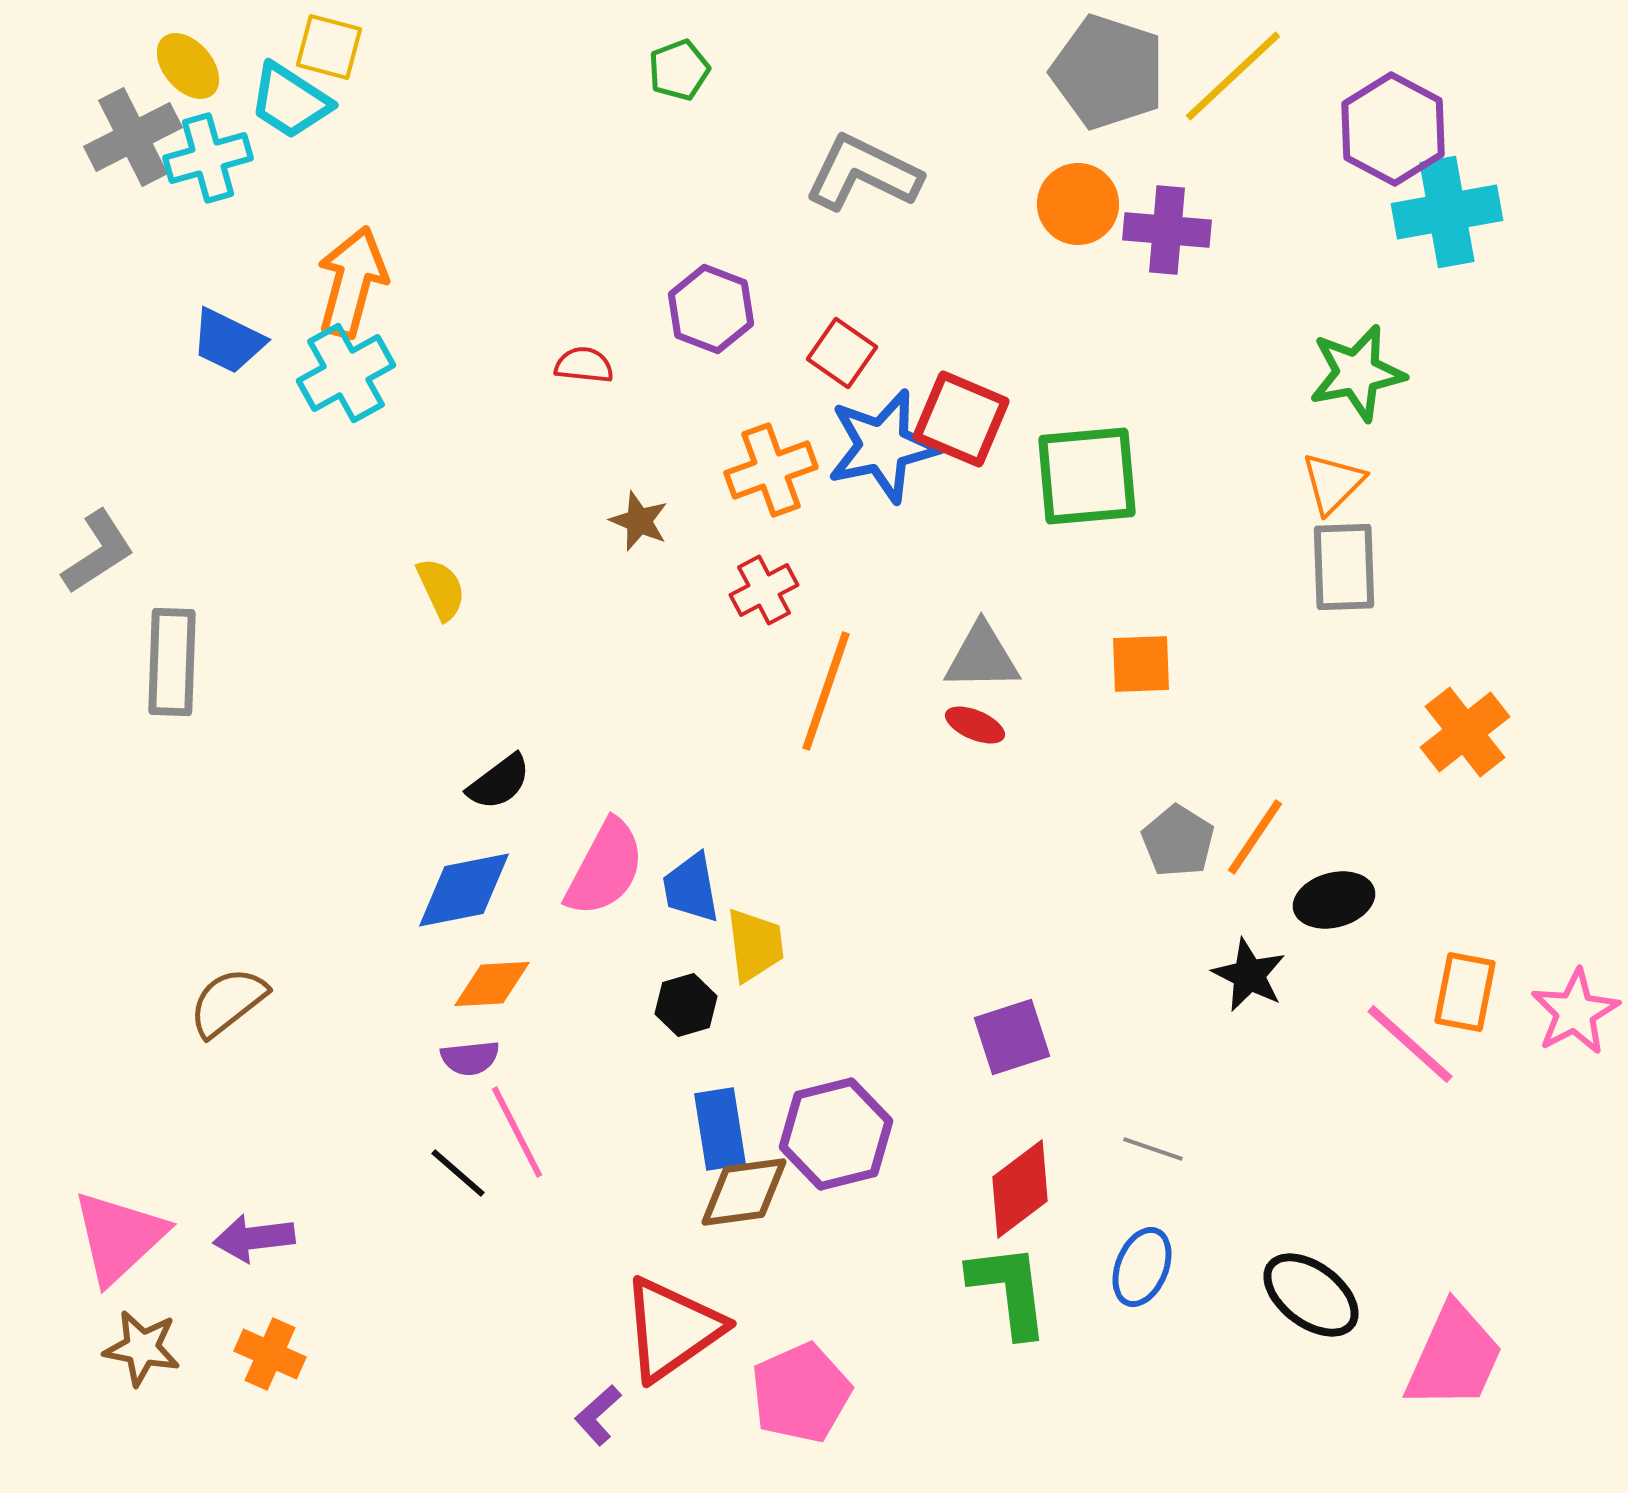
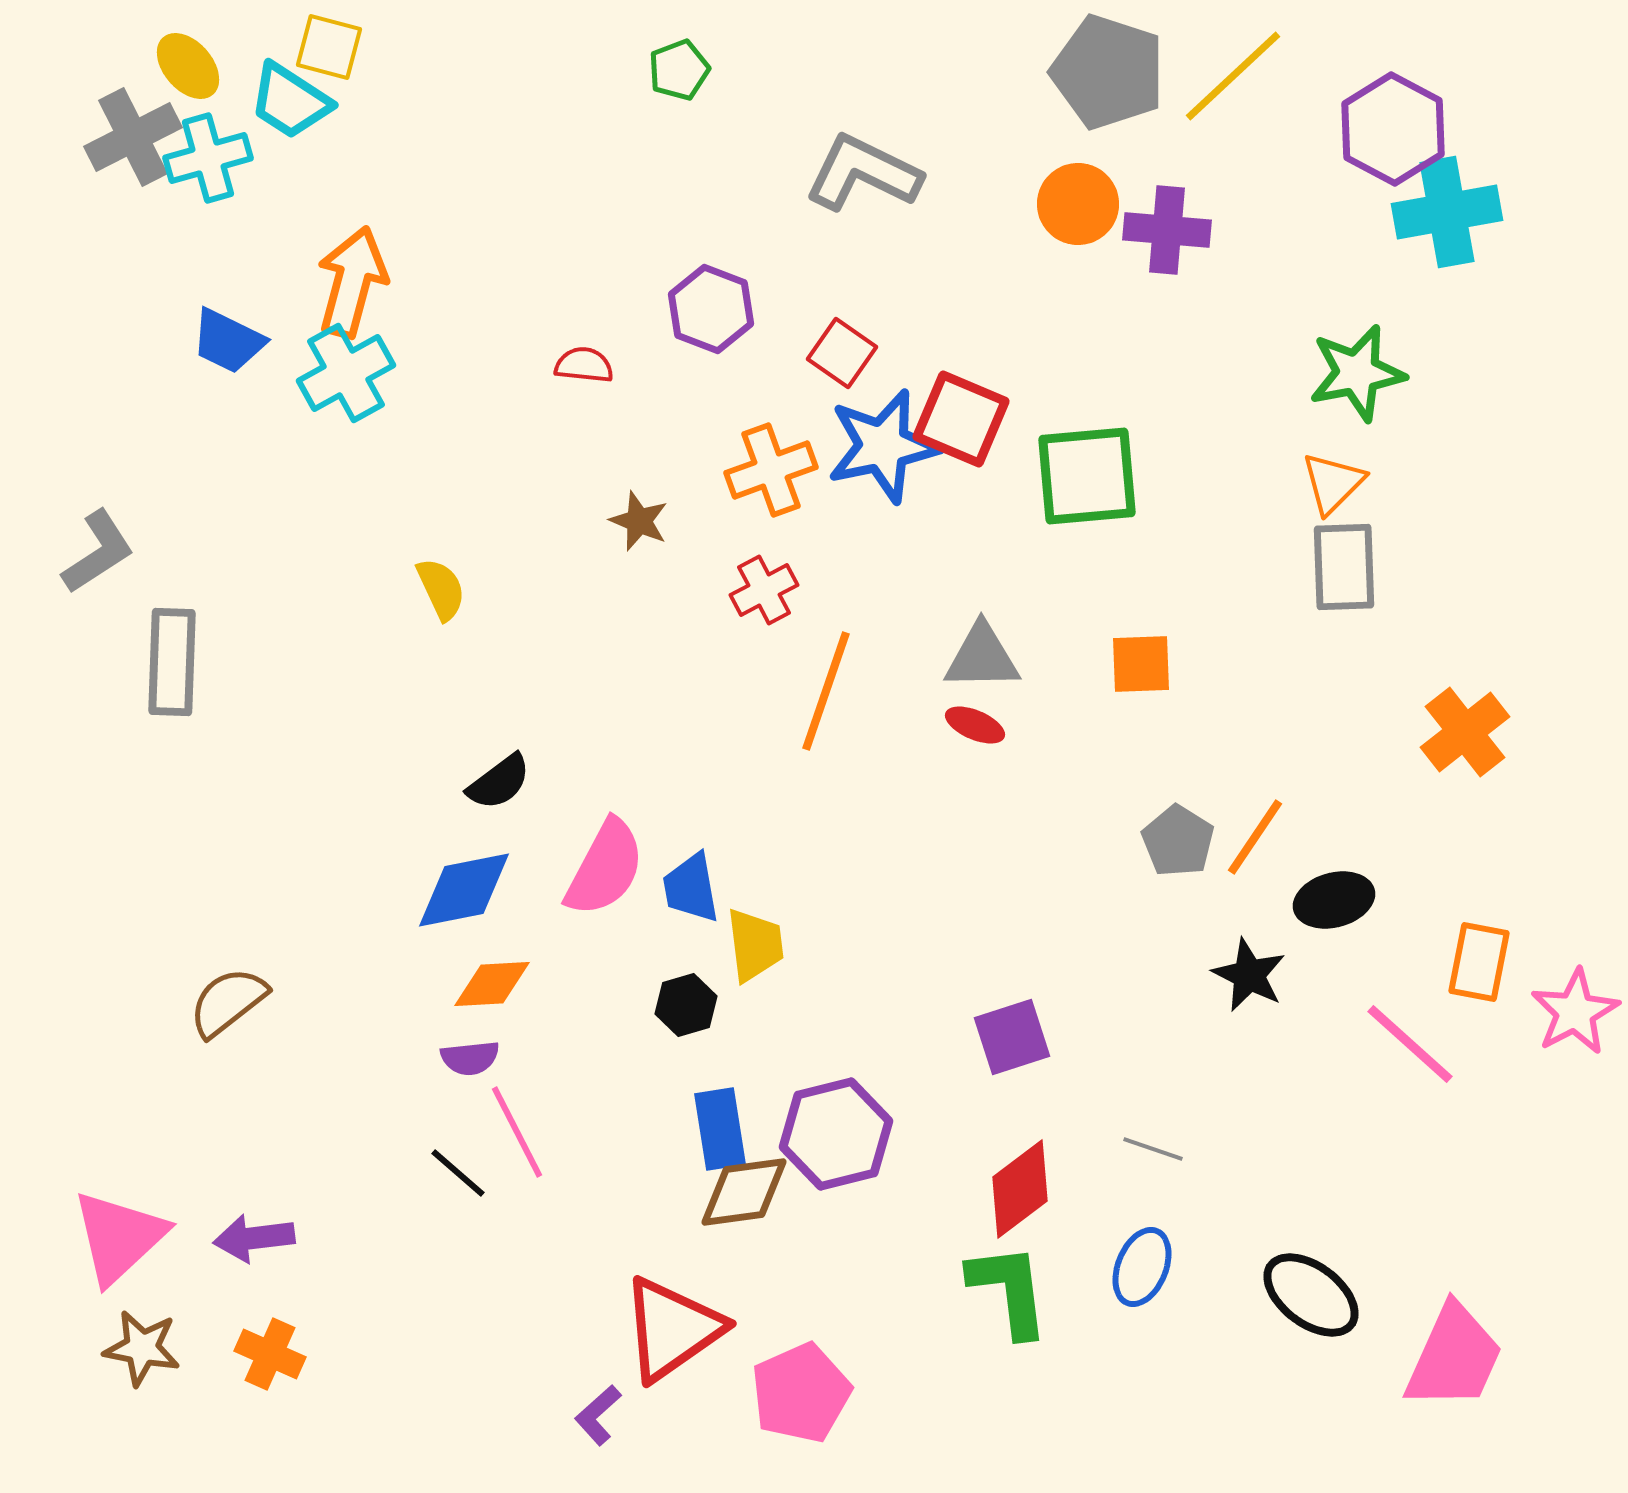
orange rectangle at (1465, 992): moved 14 px right, 30 px up
